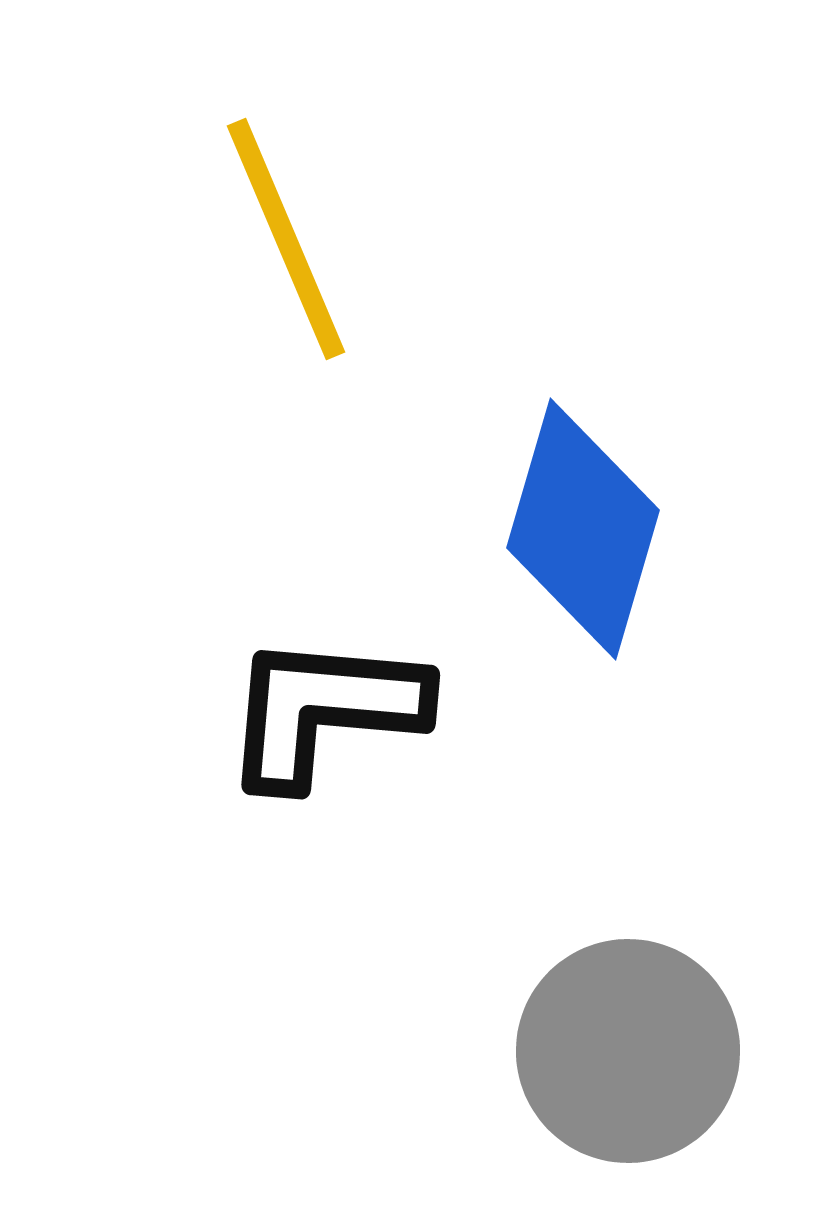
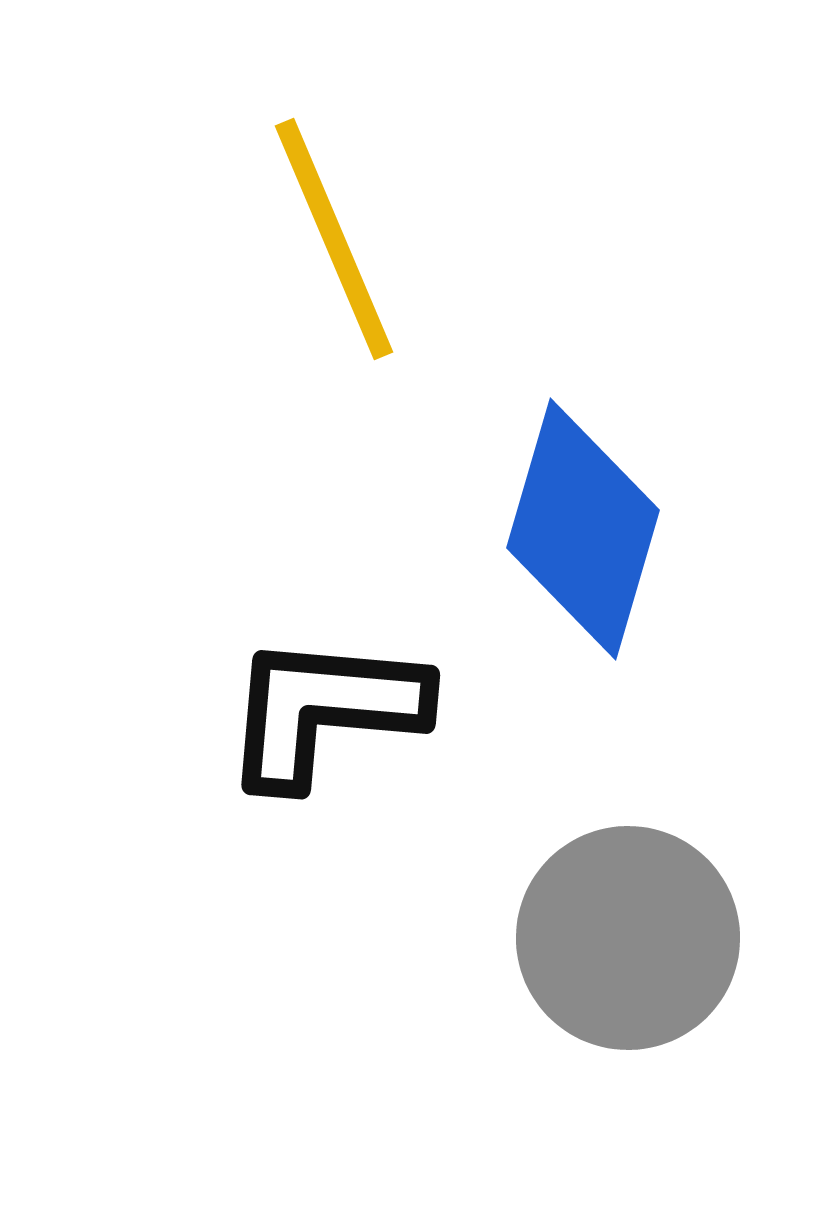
yellow line: moved 48 px right
gray circle: moved 113 px up
